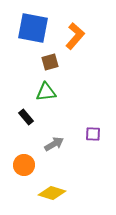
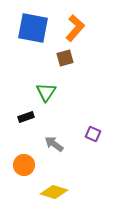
orange L-shape: moved 8 px up
brown square: moved 15 px right, 4 px up
green triangle: rotated 50 degrees counterclockwise
black rectangle: rotated 70 degrees counterclockwise
purple square: rotated 21 degrees clockwise
gray arrow: rotated 114 degrees counterclockwise
yellow diamond: moved 2 px right, 1 px up
